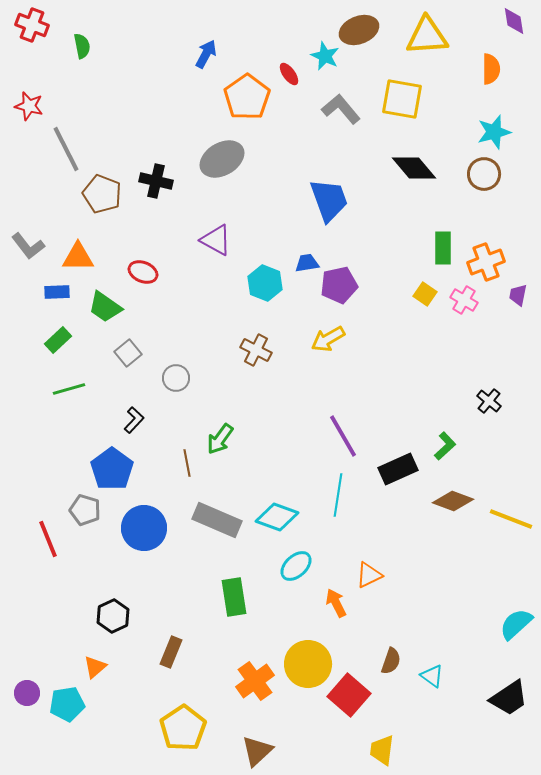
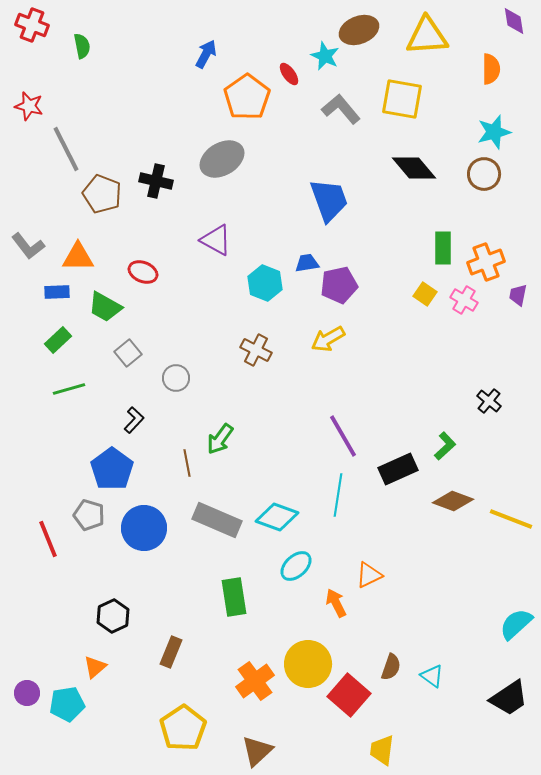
green trapezoid at (105, 307): rotated 6 degrees counterclockwise
gray pentagon at (85, 510): moved 4 px right, 5 px down
brown semicircle at (391, 661): moved 6 px down
